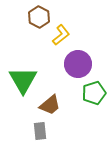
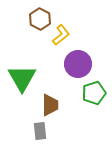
brown hexagon: moved 1 px right, 2 px down
green triangle: moved 1 px left, 2 px up
brown trapezoid: rotated 50 degrees counterclockwise
